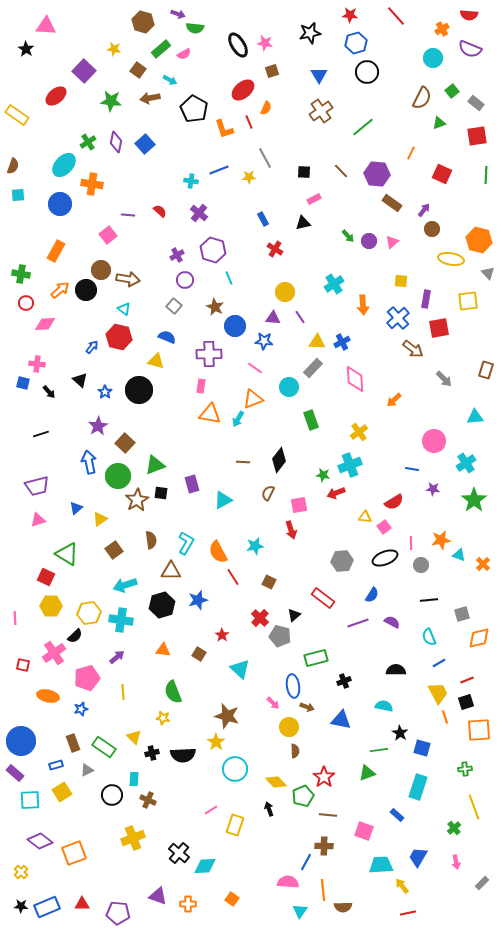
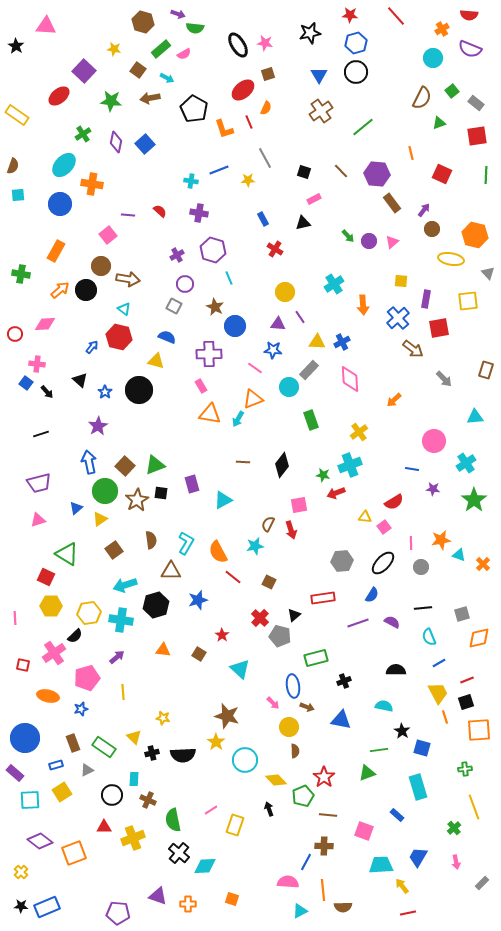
black star at (26, 49): moved 10 px left, 3 px up
brown square at (272, 71): moved 4 px left, 3 px down
black circle at (367, 72): moved 11 px left
cyan arrow at (170, 80): moved 3 px left, 2 px up
red ellipse at (56, 96): moved 3 px right
green cross at (88, 142): moved 5 px left, 8 px up
orange line at (411, 153): rotated 40 degrees counterclockwise
black square at (304, 172): rotated 16 degrees clockwise
yellow star at (249, 177): moved 1 px left, 3 px down
brown rectangle at (392, 203): rotated 18 degrees clockwise
purple cross at (199, 213): rotated 30 degrees counterclockwise
orange hexagon at (479, 240): moved 4 px left, 5 px up
brown circle at (101, 270): moved 4 px up
purple circle at (185, 280): moved 4 px down
red circle at (26, 303): moved 11 px left, 31 px down
gray square at (174, 306): rotated 14 degrees counterclockwise
purple triangle at (273, 318): moved 5 px right, 6 px down
blue star at (264, 341): moved 9 px right, 9 px down
gray rectangle at (313, 368): moved 4 px left, 2 px down
pink diamond at (355, 379): moved 5 px left
blue square at (23, 383): moved 3 px right; rotated 24 degrees clockwise
pink rectangle at (201, 386): rotated 40 degrees counterclockwise
black arrow at (49, 392): moved 2 px left
brown square at (125, 443): moved 23 px down
black diamond at (279, 460): moved 3 px right, 5 px down
green circle at (118, 476): moved 13 px left, 15 px down
purple trapezoid at (37, 486): moved 2 px right, 3 px up
brown semicircle at (268, 493): moved 31 px down
black ellipse at (385, 558): moved 2 px left, 5 px down; rotated 25 degrees counterclockwise
gray circle at (421, 565): moved 2 px down
red line at (233, 577): rotated 18 degrees counterclockwise
red rectangle at (323, 598): rotated 45 degrees counterclockwise
black line at (429, 600): moved 6 px left, 8 px down
black hexagon at (162, 605): moved 6 px left
green semicircle at (173, 692): moved 128 px down; rotated 10 degrees clockwise
black star at (400, 733): moved 2 px right, 2 px up
blue circle at (21, 741): moved 4 px right, 3 px up
cyan circle at (235, 769): moved 10 px right, 9 px up
yellow diamond at (276, 782): moved 2 px up
cyan rectangle at (418, 787): rotated 35 degrees counterclockwise
orange square at (232, 899): rotated 16 degrees counterclockwise
red triangle at (82, 904): moved 22 px right, 77 px up
cyan triangle at (300, 911): rotated 28 degrees clockwise
